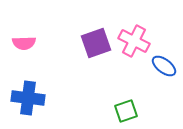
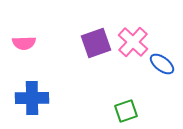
pink cross: moved 1 px left, 1 px down; rotated 16 degrees clockwise
blue ellipse: moved 2 px left, 2 px up
blue cross: moved 4 px right; rotated 8 degrees counterclockwise
